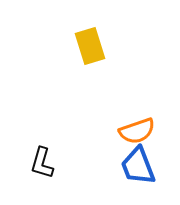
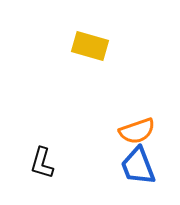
yellow rectangle: rotated 57 degrees counterclockwise
